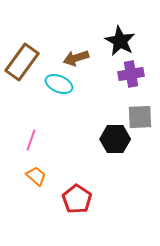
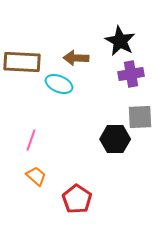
brown arrow: rotated 20 degrees clockwise
brown rectangle: rotated 57 degrees clockwise
